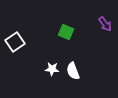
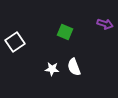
purple arrow: rotated 35 degrees counterclockwise
green square: moved 1 px left
white semicircle: moved 1 px right, 4 px up
